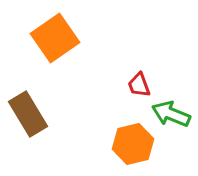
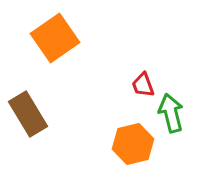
red trapezoid: moved 4 px right
green arrow: moved 1 px up; rotated 54 degrees clockwise
